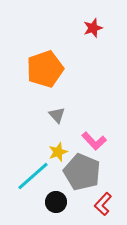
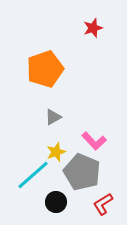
gray triangle: moved 4 px left, 2 px down; rotated 42 degrees clockwise
yellow star: moved 2 px left
cyan line: moved 1 px up
red L-shape: rotated 15 degrees clockwise
